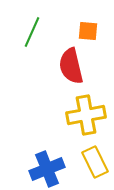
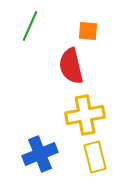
green line: moved 2 px left, 6 px up
yellow cross: moved 1 px left
yellow rectangle: moved 5 px up; rotated 12 degrees clockwise
blue cross: moved 7 px left, 15 px up
